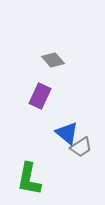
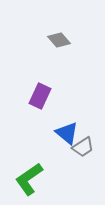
gray diamond: moved 6 px right, 20 px up
gray trapezoid: moved 2 px right
green L-shape: rotated 44 degrees clockwise
